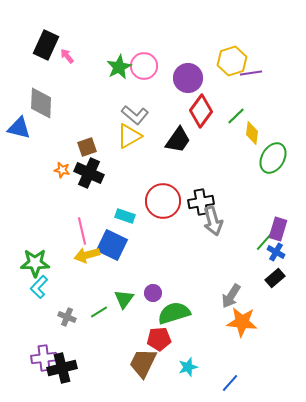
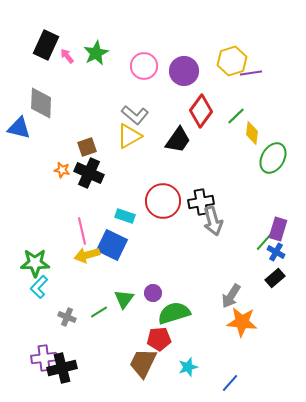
green star at (119, 67): moved 23 px left, 14 px up
purple circle at (188, 78): moved 4 px left, 7 px up
